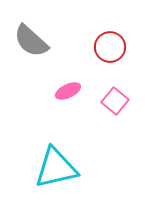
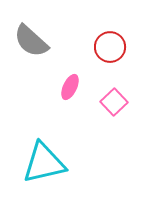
pink ellipse: moved 2 px right, 4 px up; rotated 40 degrees counterclockwise
pink square: moved 1 px left, 1 px down; rotated 8 degrees clockwise
cyan triangle: moved 12 px left, 5 px up
